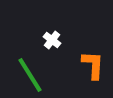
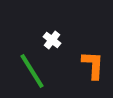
green line: moved 2 px right, 4 px up
